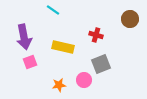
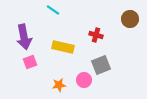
gray square: moved 1 px down
